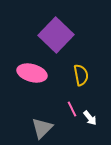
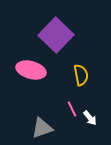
pink ellipse: moved 1 px left, 3 px up
gray triangle: rotated 25 degrees clockwise
